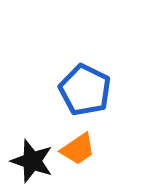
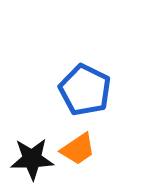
black star: moved 2 px up; rotated 21 degrees counterclockwise
